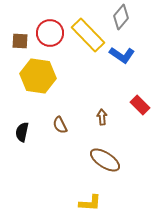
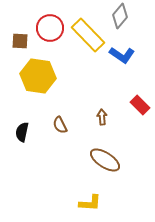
gray diamond: moved 1 px left, 1 px up
red circle: moved 5 px up
